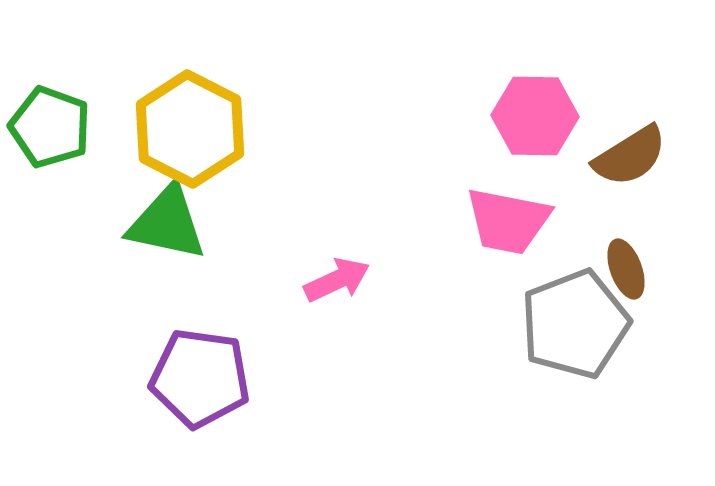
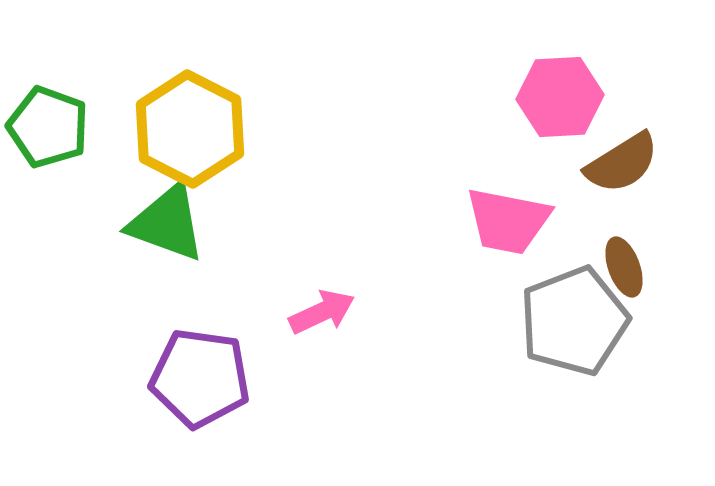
pink hexagon: moved 25 px right, 19 px up; rotated 4 degrees counterclockwise
green pentagon: moved 2 px left
brown semicircle: moved 8 px left, 7 px down
green triangle: rotated 8 degrees clockwise
brown ellipse: moved 2 px left, 2 px up
pink arrow: moved 15 px left, 32 px down
gray pentagon: moved 1 px left, 3 px up
